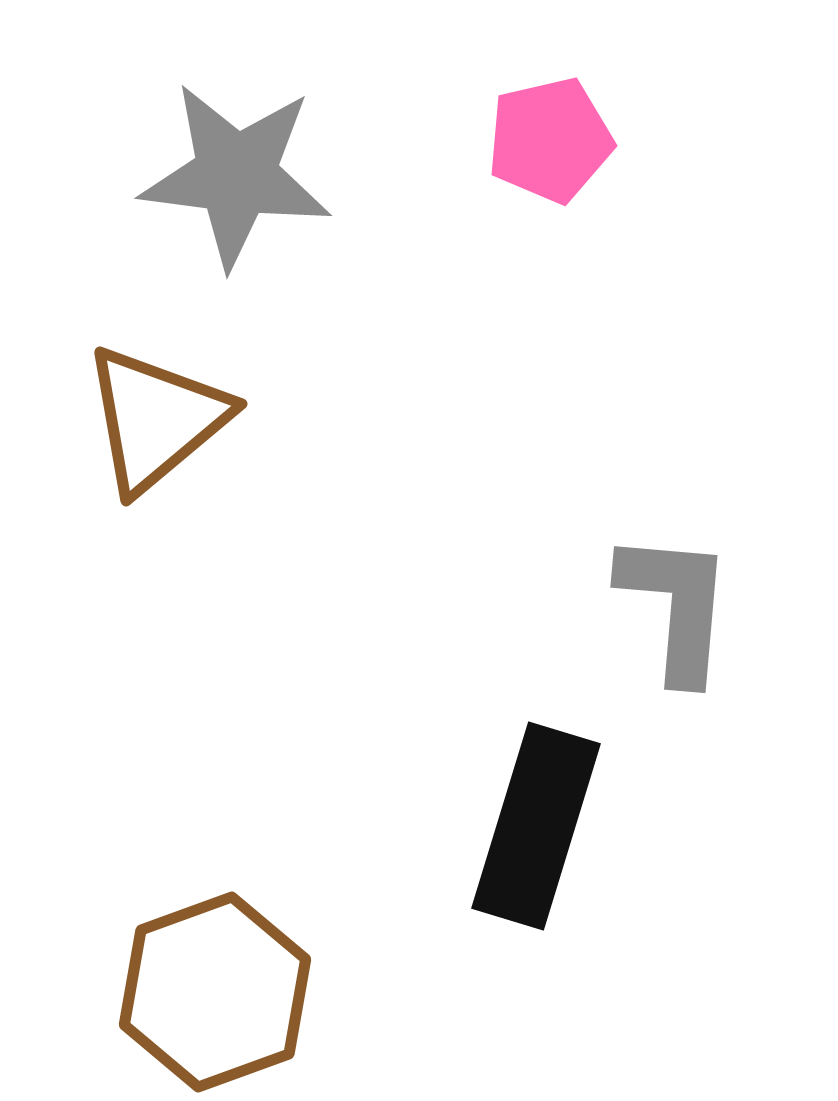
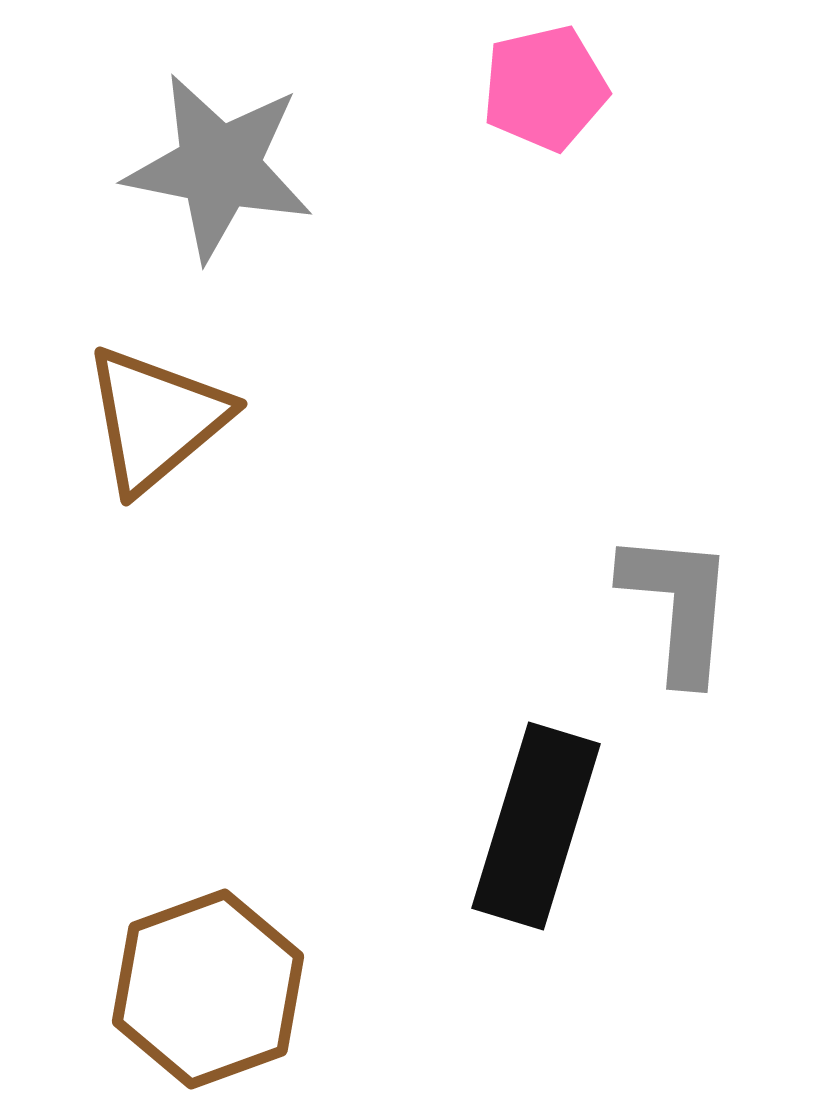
pink pentagon: moved 5 px left, 52 px up
gray star: moved 17 px left, 8 px up; rotated 4 degrees clockwise
gray L-shape: moved 2 px right
brown hexagon: moved 7 px left, 3 px up
